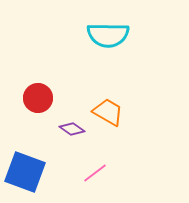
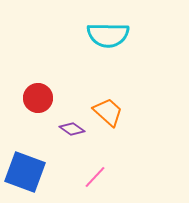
orange trapezoid: rotated 12 degrees clockwise
pink line: moved 4 px down; rotated 10 degrees counterclockwise
